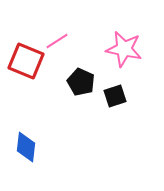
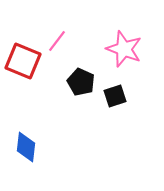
pink line: rotated 20 degrees counterclockwise
pink star: rotated 9 degrees clockwise
red square: moved 3 px left
